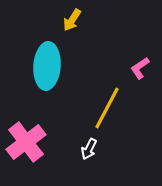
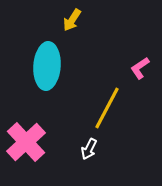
pink cross: rotated 6 degrees counterclockwise
